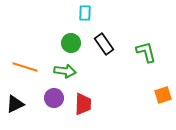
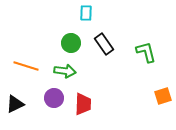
cyan rectangle: moved 1 px right
orange line: moved 1 px right, 1 px up
orange square: moved 1 px down
